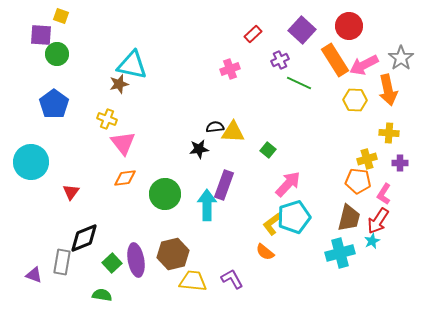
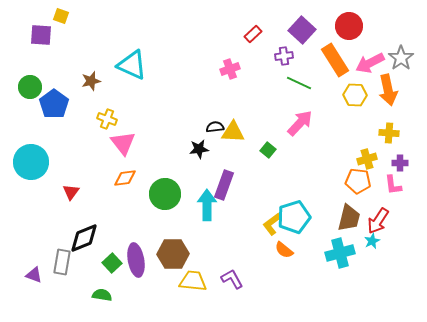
green circle at (57, 54): moved 27 px left, 33 px down
purple cross at (280, 60): moved 4 px right, 4 px up; rotated 18 degrees clockwise
cyan triangle at (132, 65): rotated 12 degrees clockwise
pink arrow at (364, 65): moved 6 px right, 2 px up
brown star at (119, 84): moved 28 px left, 3 px up
yellow hexagon at (355, 100): moved 5 px up
pink arrow at (288, 184): moved 12 px right, 61 px up
pink L-shape at (384, 194): moved 9 px right, 9 px up; rotated 40 degrees counterclockwise
orange semicircle at (265, 252): moved 19 px right, 2 px up
brown hexagon at (173, 254): rotated 12 degrees clockwise
